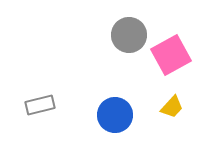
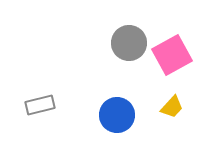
gray circle: moved 8 px down
pink square: moved 1 px right
blue circle: moved 2 px right
